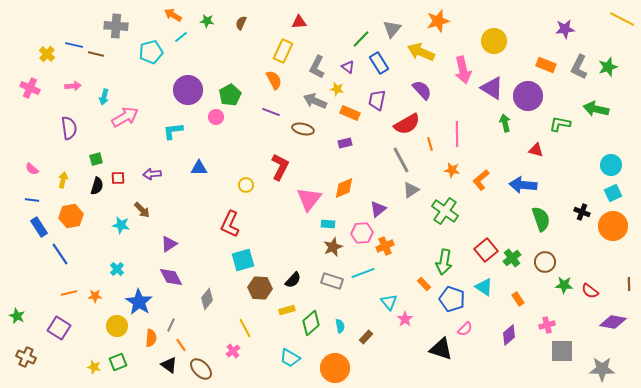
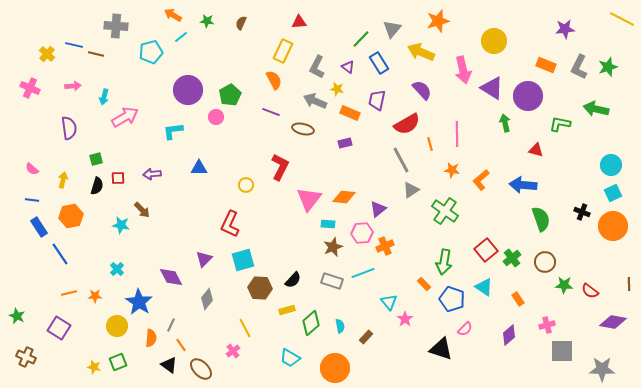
orange diamond at (344, 188): moved 9 px down; rotated 30 degrees clockwise
purple triangle at (169, 244): moved 35 px right, 15 px down; rotated 12 degrees counterclockwise
